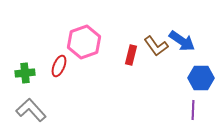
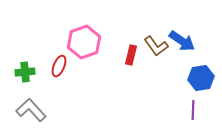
green cross: moved 1 px up
blue hexagon: rotated 10 degrees counterclockwise
